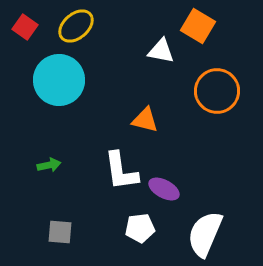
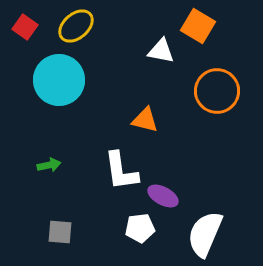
purple ellipse: moved 1 px left, 7 px down
